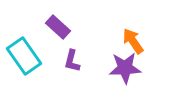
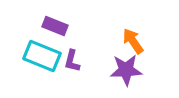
purple rectangle: moved 3 px left, 1 px up; rotated 20 degrees counterclockwise
cyan rectangle: moved 18 px right; rotated 33 degrees counterclockwise
purple star: moved 1 px right, 2 px down
